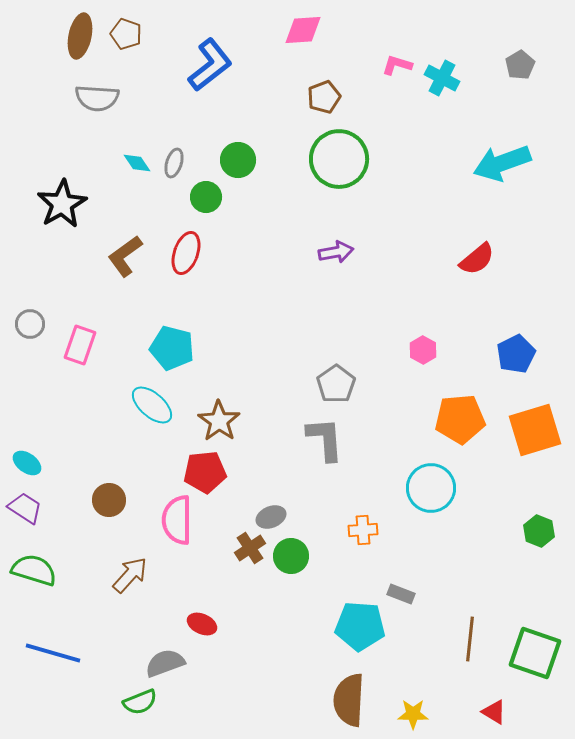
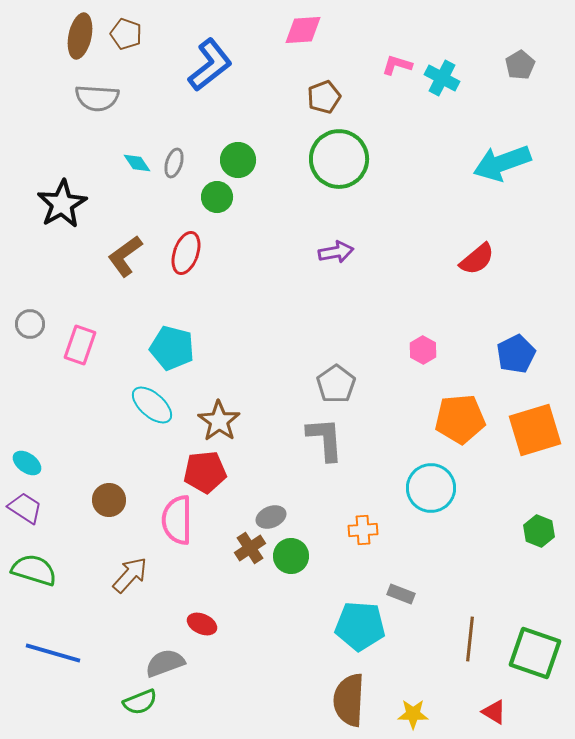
green circle at (206, 197): moved 11 px right
